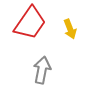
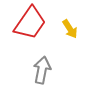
yellow arrow: rotated 12 degrees counterclockwise
